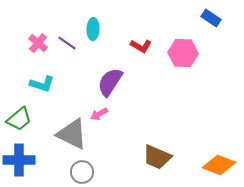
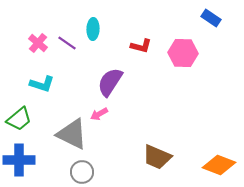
red L-shape: rotated 15 degrees counterclockwise
